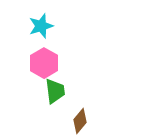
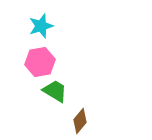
pink hexagon: moved 4 px left, 1 px up; rotated 20 degrees clockwise
green trapezoid: rotated 52 degrees counterclockwise
